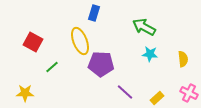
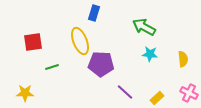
red square: rotated 36 degrees counterclockwise
green line: rotated 24 degrees clockwise
